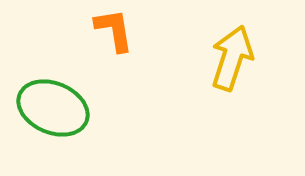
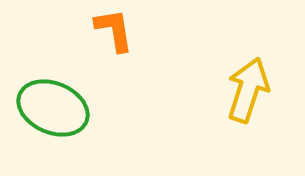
yellow arrow: moved 16 px right, 32 px down
